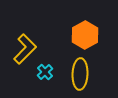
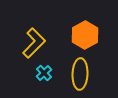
yellow L-shape: moved 9 px right, 6 px up
cyan cross: moved 1 px left, 1 px down
